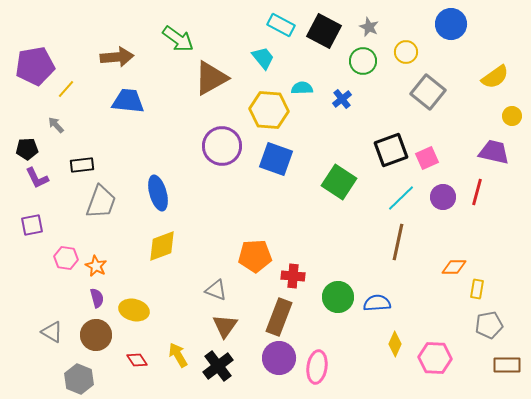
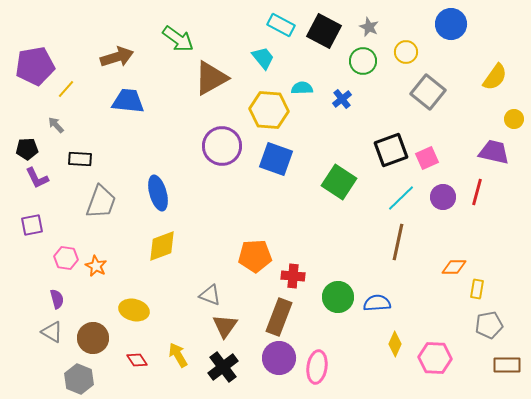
brown arrow at (117, 57): rotated 12 degrees counterclockwise
yellow semicircle at (495, 77): rotated 20 degrees counterclockwise
yellow circle at (512, 116): moved 2 px right, 3 px down
black rectangle at (82, 165): moved 2 px left, 6 px up; rotated 10 degrees clockwise
gray triangle at (216, 290): moved 6 px left, 5 px down
purple semicircle at (97, 298): moved 40 px left, 1 px down
brown circle at (96, 335): moved 3 px left, 3 px down
black cross at (218, 366): moved 5 px right, 1 px down
